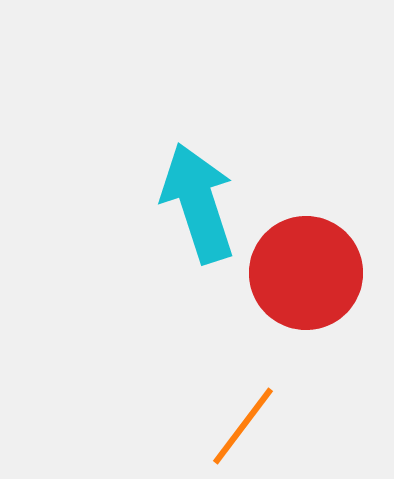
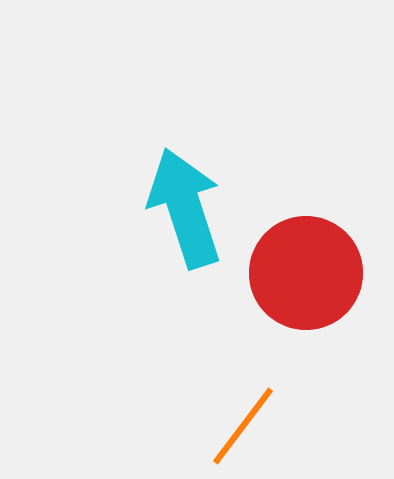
cyan arrow: moved 13 px left, 5 px down
